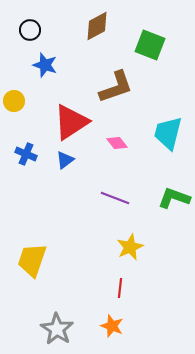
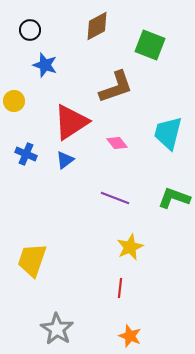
orange star: moved 18 px right, 10 px down
